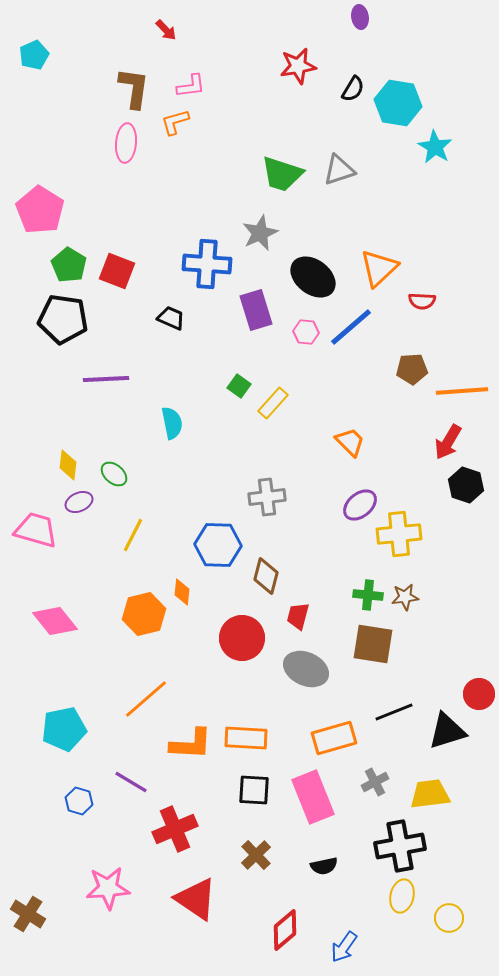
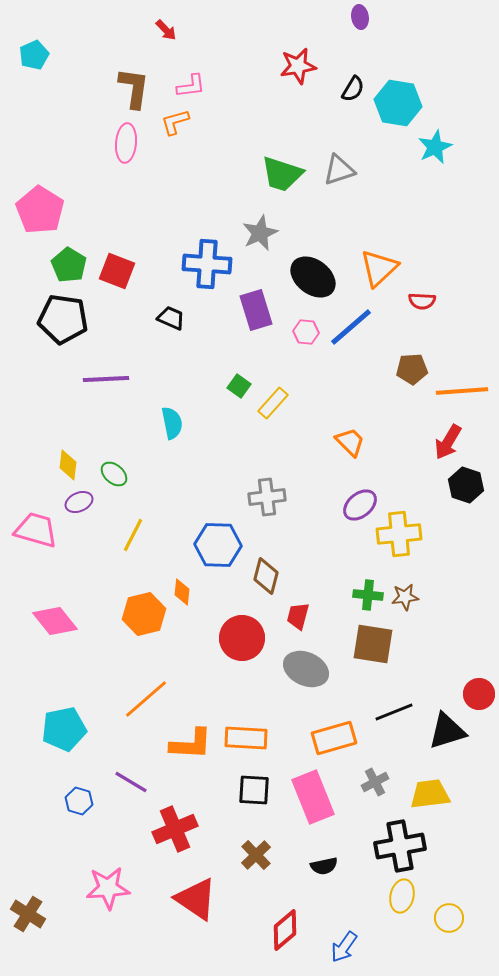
cyan star at (435, 147): rotated 16 degrees clockwise
